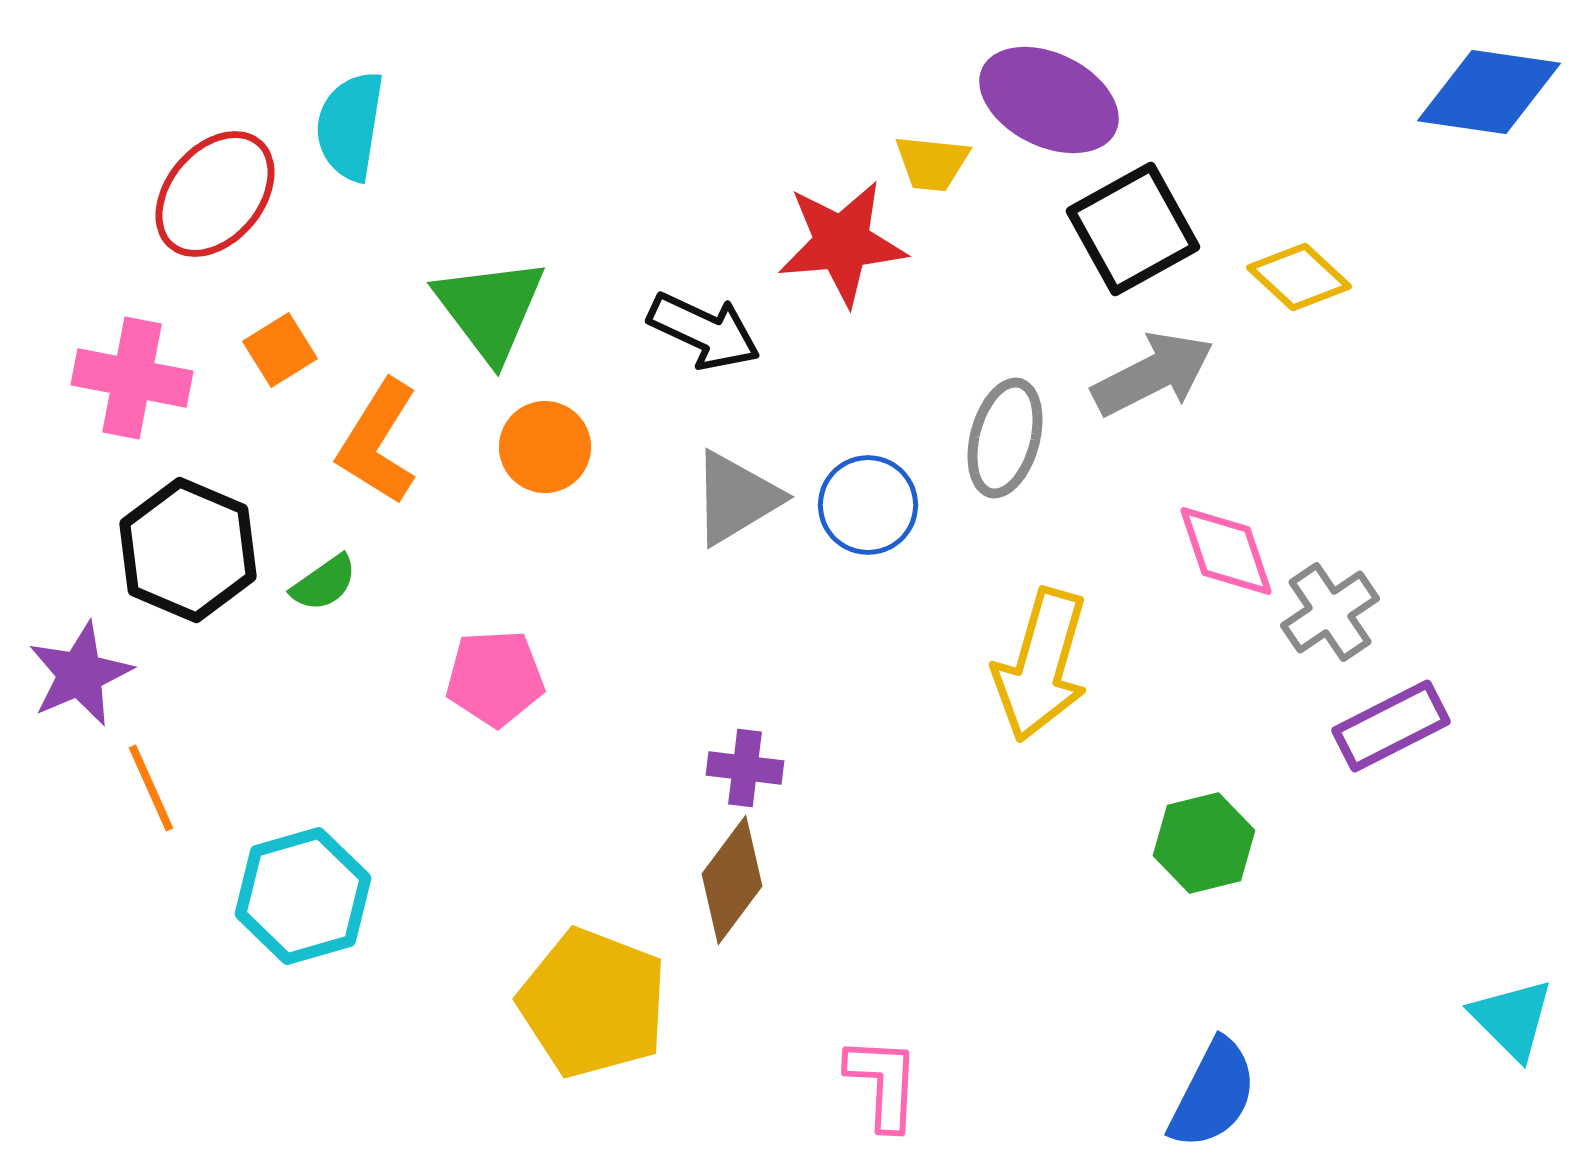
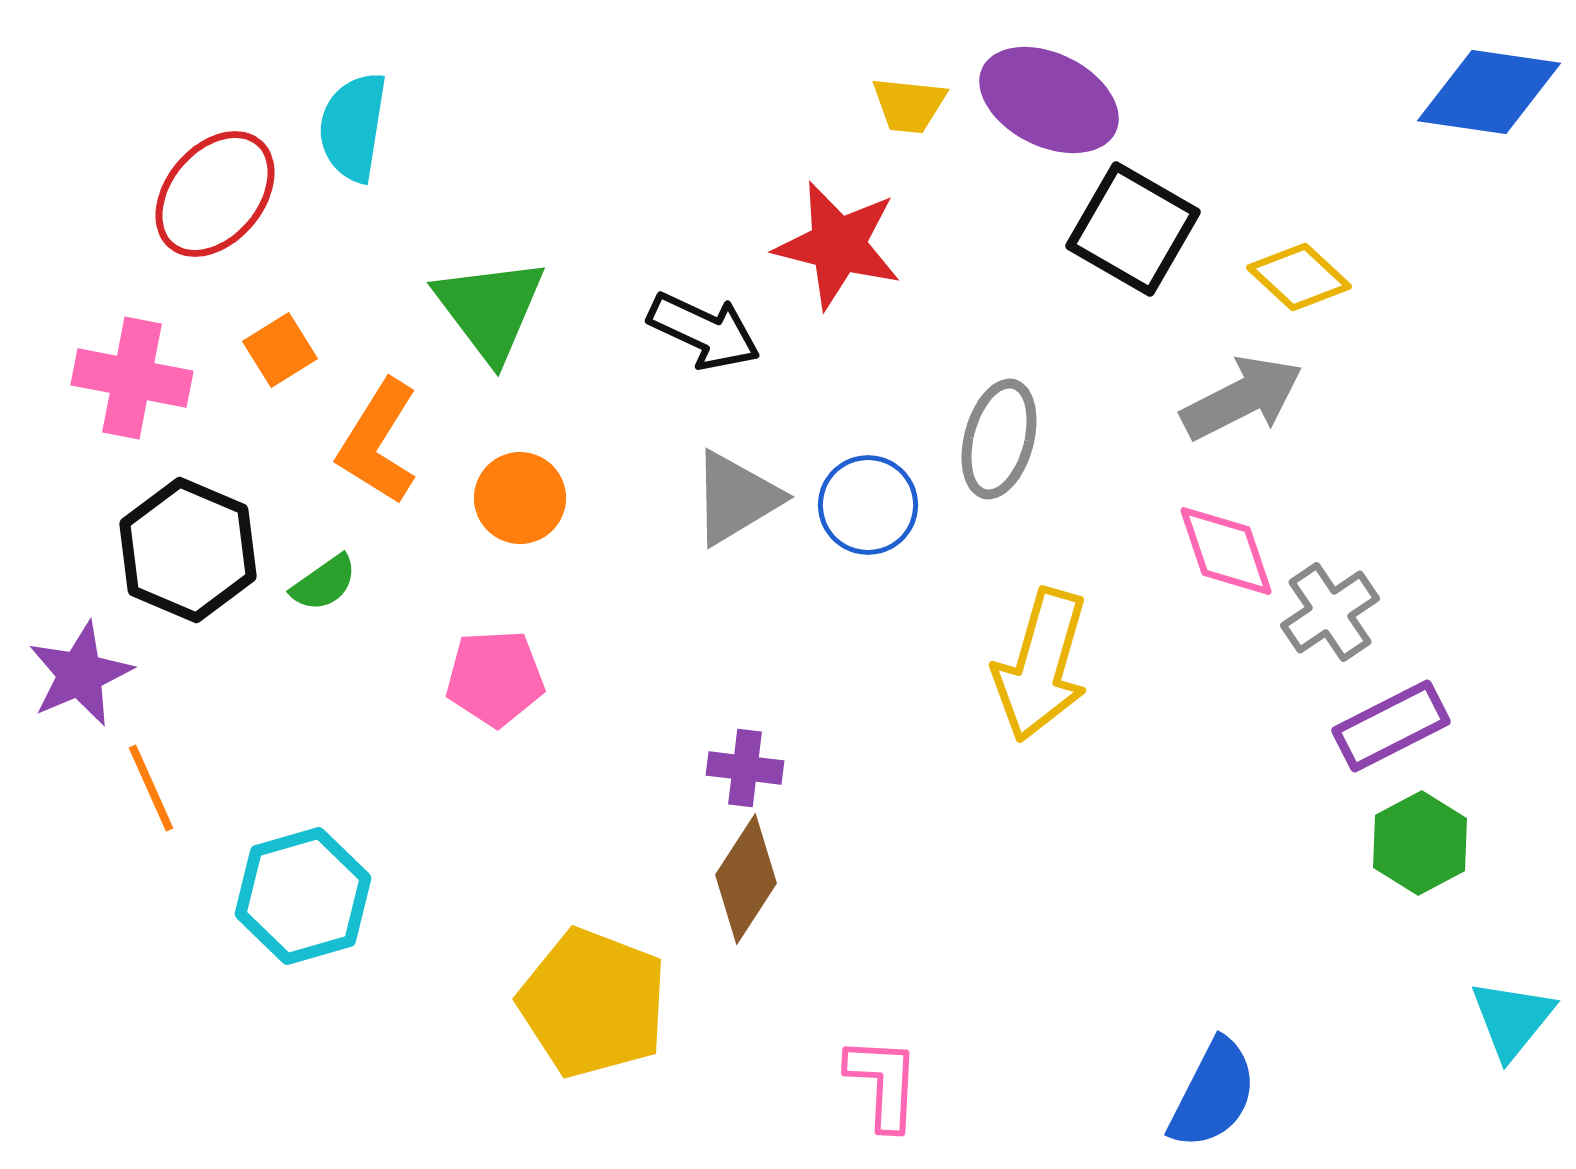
cyan semicircle: moved 3 px right, 1 px down
yellow trapezoid: moved 23 px left, 58 px up
black square: rotated 31 degrees counterclockwise
red star: moved 4 px left, 2 px down; rotated 19 degrees clockwise
gray arrow: moved 89 px right, 24 px down
gray ellipse: moved 6 px left, 1 px down
orange circle: moved 25 px left, 51 px down
green hexagon: moved 216 px right; rotated 14 degrees counterclockwise
brown diamond: moved 14 px right, 1 px up; rotated 4 degrees counterclockwise
cyan triangle: rotated 24 degrees clockwise
